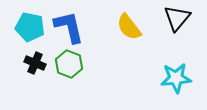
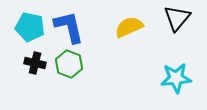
yellow semicircle: rotated 104 degrees clockwise
black cross: rotated 10 degrees counterclockwise
